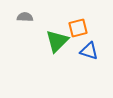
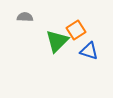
orange square: moved 2 px left, 2 px down; rotated 18 degrees counterclockwise
